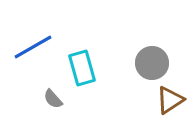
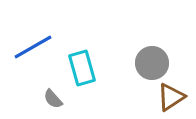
brown triangle: moved 1 px right, 3 px up
